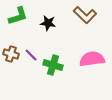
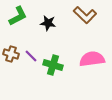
green L-shape: rotated 10 degrees counterclockwise
purple line: moved 1 px down
